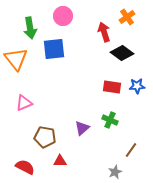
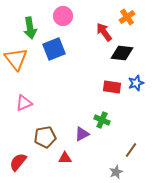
red arrow: rotated 18 degrees counterclockwise
blue square: rotated 15 degrees counterclockwise
black diamond: rotated 30 degrees counterclockwise
blue star: moved 1 px left, 3 px up; rotated 14 degrees counterclockwise
green cross: moved 8 px left
purple triangle: moved 6 px down; rotated 14 degrees clockwise
brown pentagon: rotated 20 degrees counterclockwise
red triangle: moved 5 px right, 3 px up
red semicircle: moved 7 px left, 5 px up; rotated 78 degrees counterclockwise
gray star: moved 1 px right
